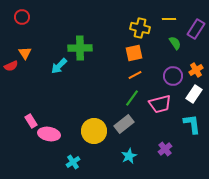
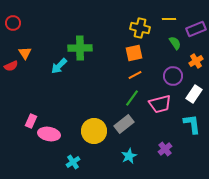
red circle: moved 9 px left, 6 px down
purple rectangle: rotated 36 degrees clockwise
orange cross: moved 9 px up
pink rectangle: rotated 56 degrees clockwise
